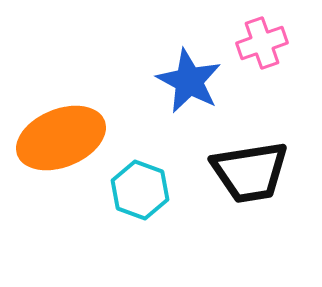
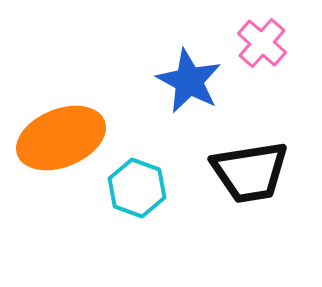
pink cross: rotated 30 degrees counterclockwise
cyan hexagon: moved 3 px left, 2 px up
